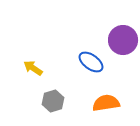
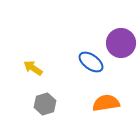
purple circle: moved 2 px left, 3 px down
gray hexagon: moved 8 px left, 3 px down
